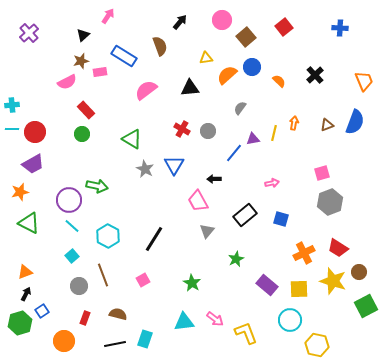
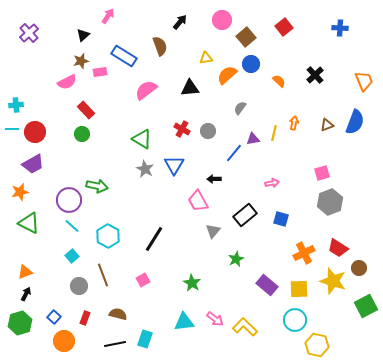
blue circle at (252, 67): moved 1 px left, 3 px up
cyan cross at (12, 105): moved 4 px right
green triangle at (132, 139): moved 10 px right
gray triangle at (207, 231): moved 6 px right
brown circle at (359, 272): moved 4 px up
blue square at (42, 311): moved 12 px right, 6 px down; rotated 16 degrees counterclockwise
cyan circle at (290, 320): moved 5 px right
yellow L-shape at (246, 333): moved 1 px left, 6 px up; rotated 25 degrees counterclockwise
